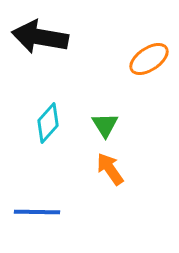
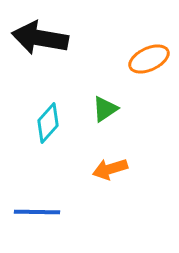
black arrow: moved 1 px down
orange ellipse: rotated 9 degrees clockwise
green triangle: moved 16 px up; rotated 28 degrees clockwise
orange arrow: rotated 72 degrees counterclockwise
